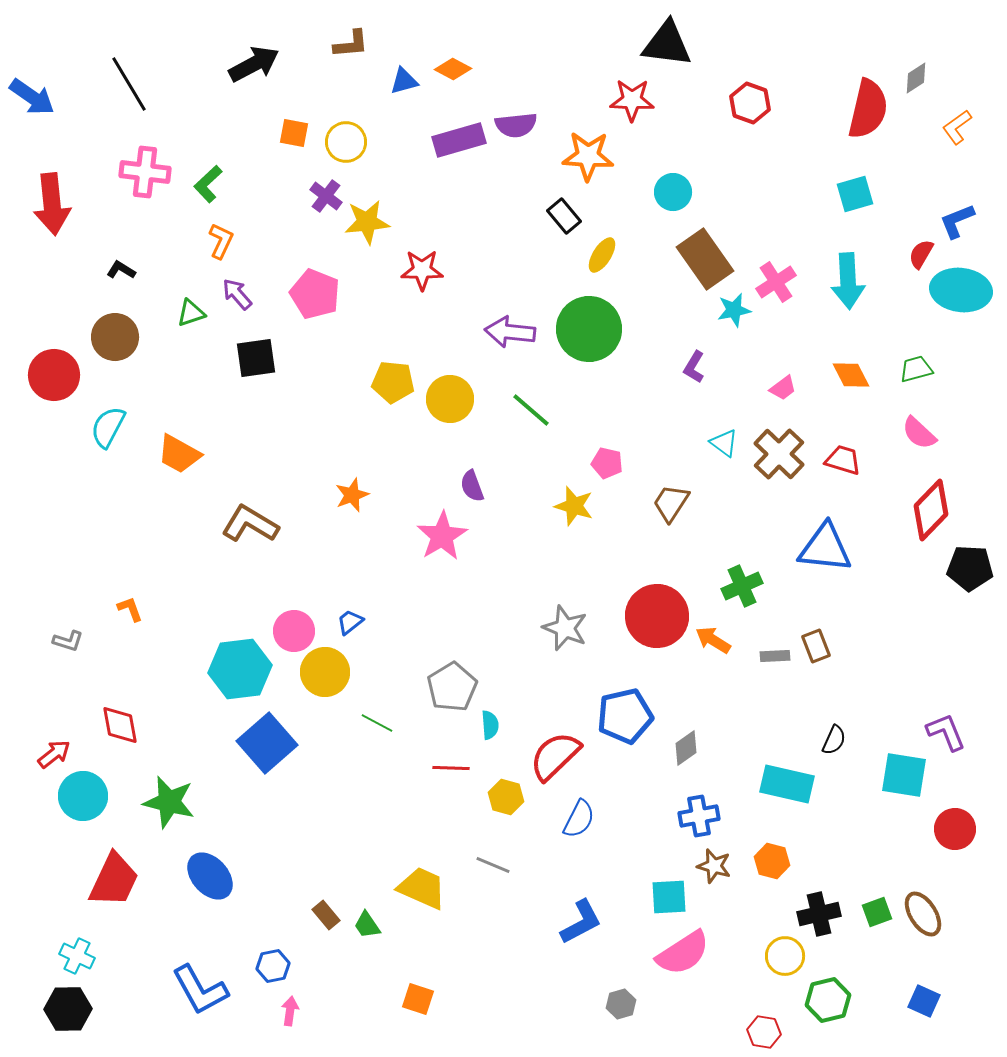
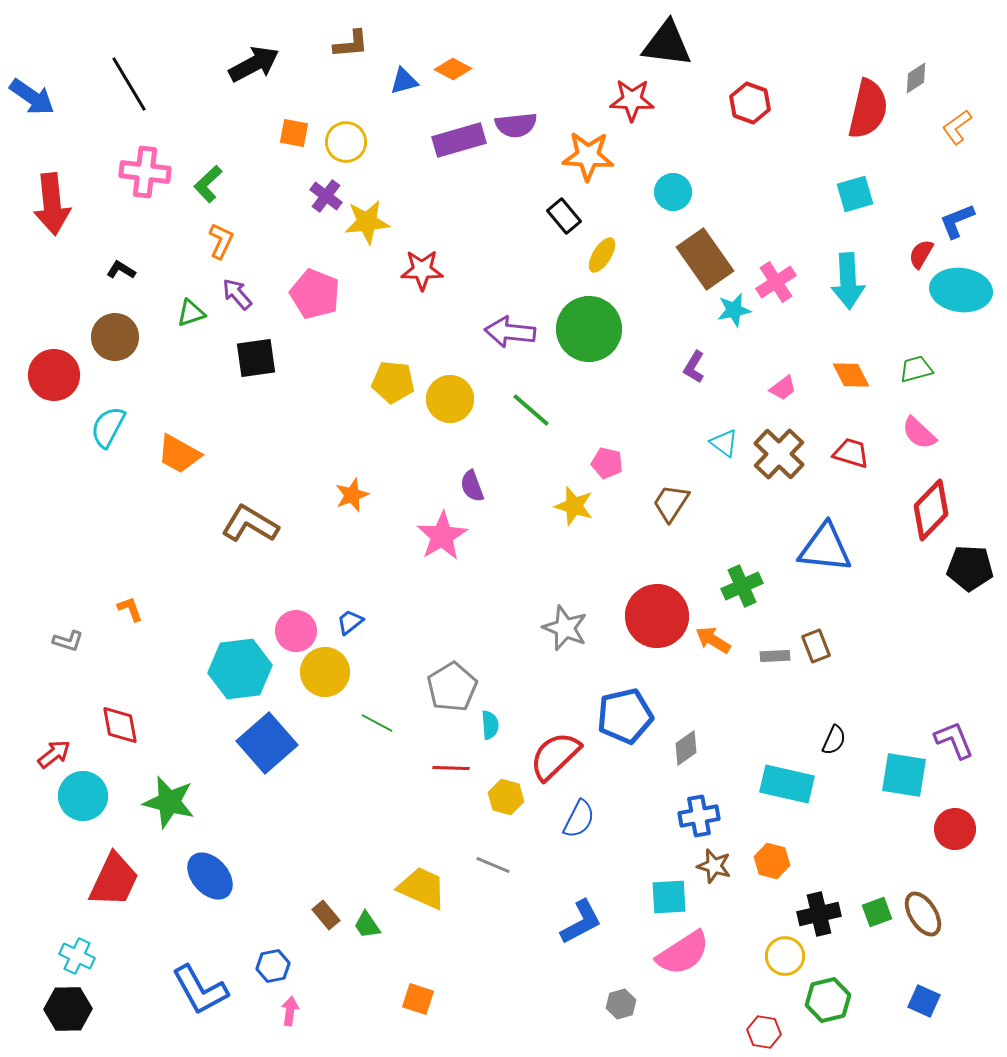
red trapezoid at (843, 460): moved 8 px right, 7 px up
pink circle at (294, 631): moved 2 px right
purple L-shape at (946, 732): moved 8 px right, 8 px down
